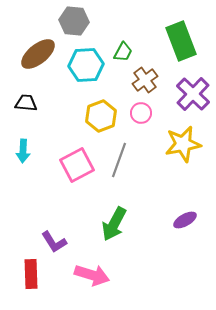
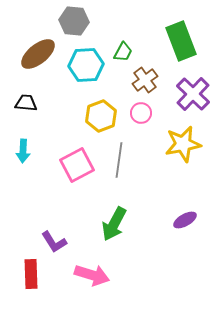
gray line: rotated 12 degrees counterclockwise
